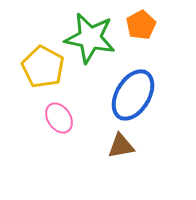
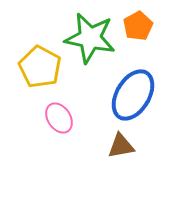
orange pentagon: moved 3 px left, 1 px down
yellow pentagon: moved 3 px left
